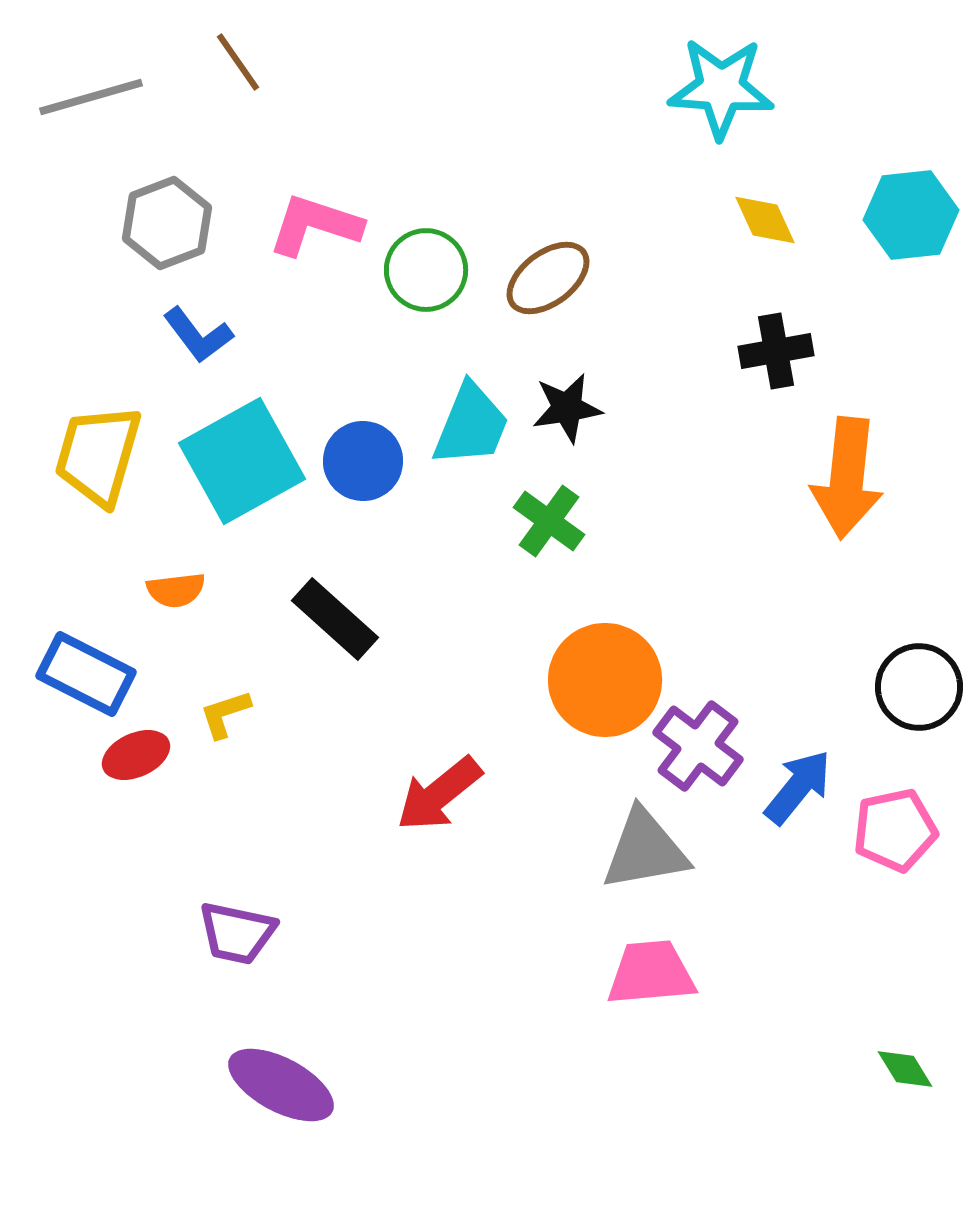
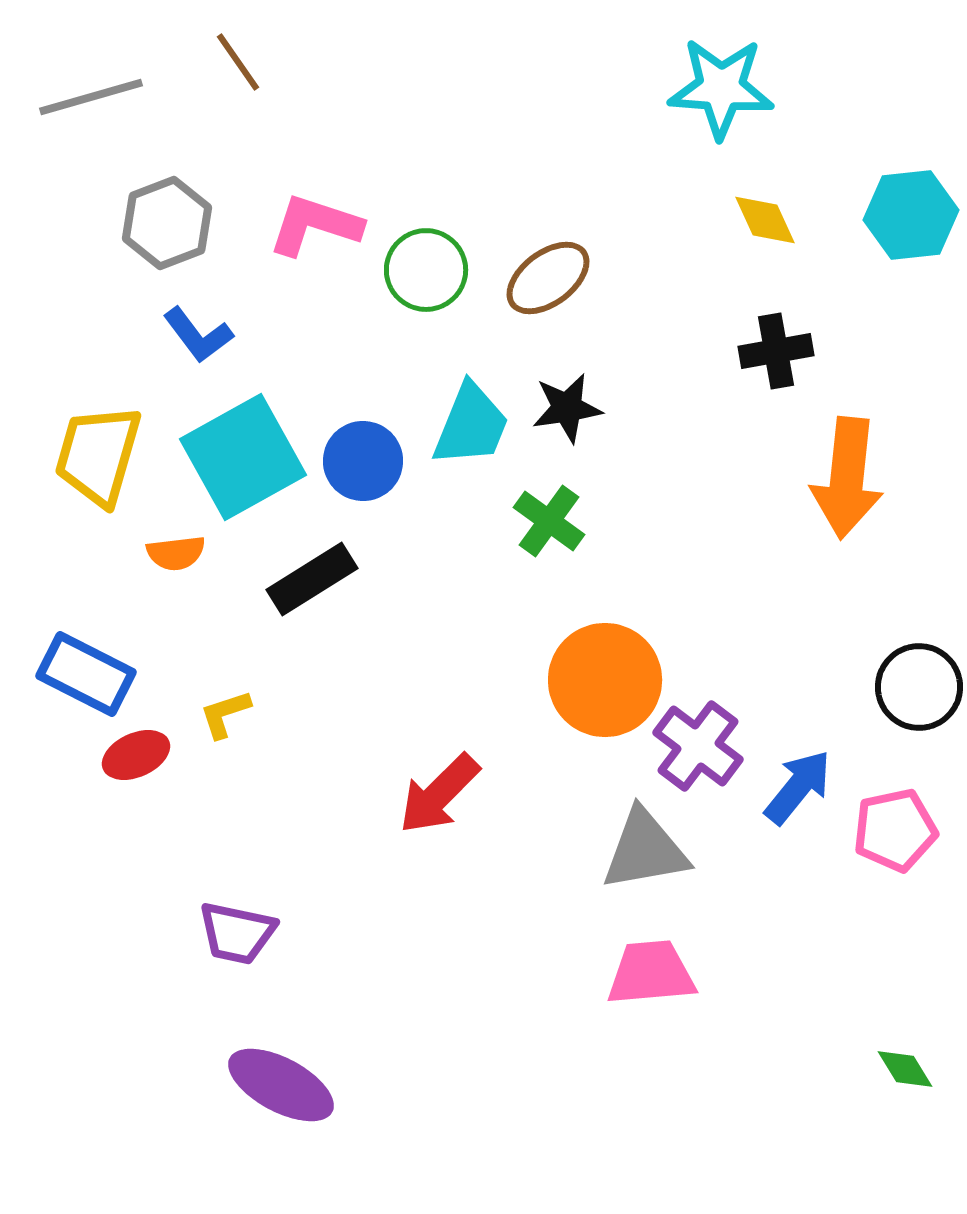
cyan square: moved 1 px right, 4 px up
orange semicircle: moved 37 px up
black rectangle: moved 23 px left, 40 px up; rotated 74 degrees counterclockwise
red arrow: rotated 6 degrees counterclockwise
